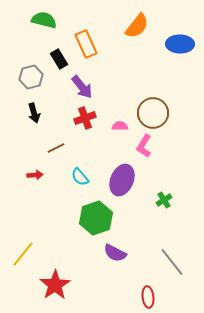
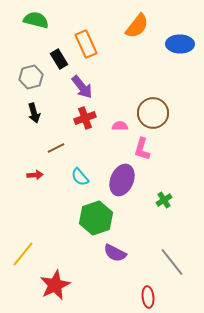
green semicircle: moved 8 px left
pink L-shape: moved 2 px left, 3 px down; rotated 15 degrees counterclockwise
red star: rotated 8 degrees clockwise
